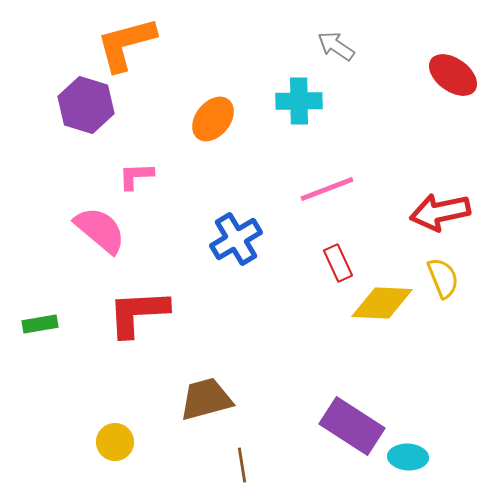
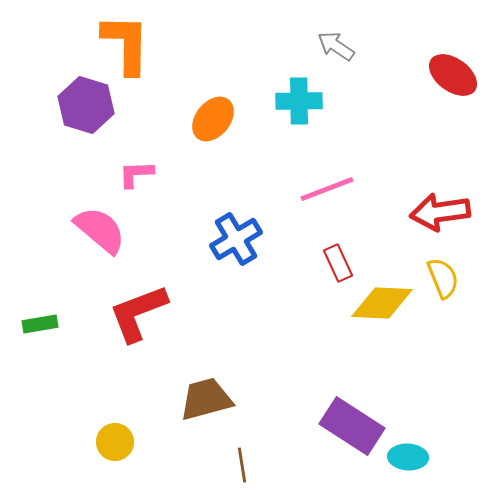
orange L-shape: rotated 106 degrees clockwise
pink L-shape: moved 2 px up
red arrow: rotated 4 degrees clockwise
red L-shape: rotated 18 degrees counterclockwise
